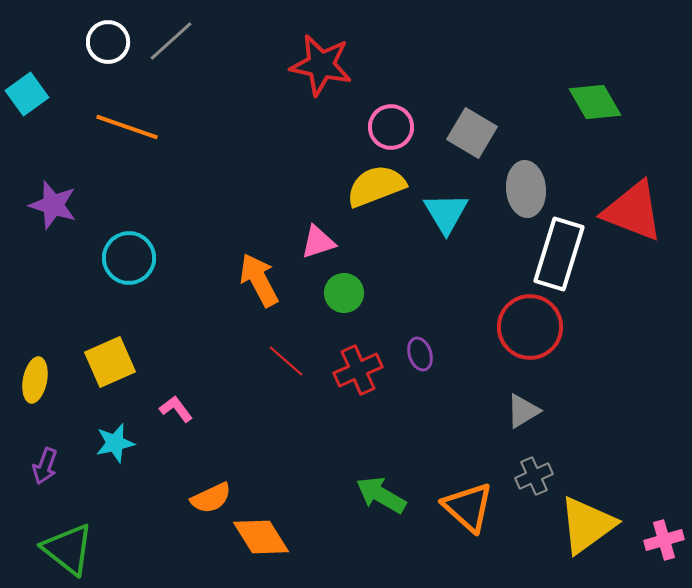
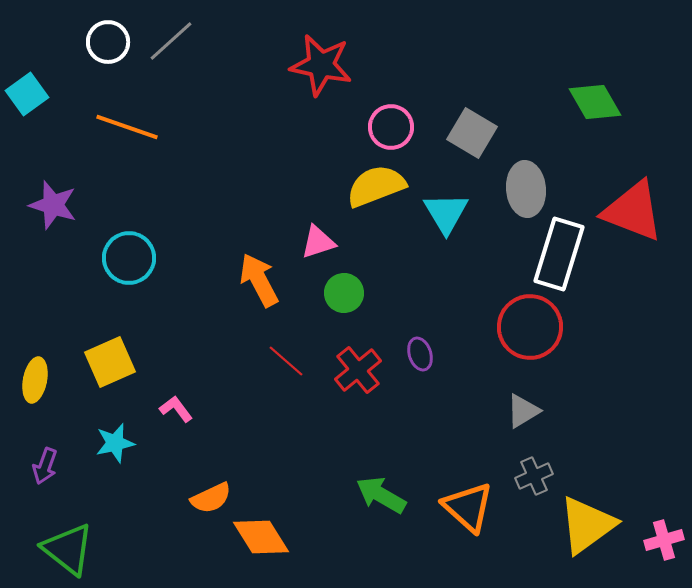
red cross: rotated 15 degrees counterclockwise
